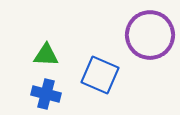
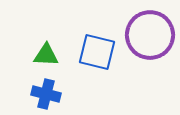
blue square: moved 3 px left, 23 px up; rotated 9 degrees counterclockwise
